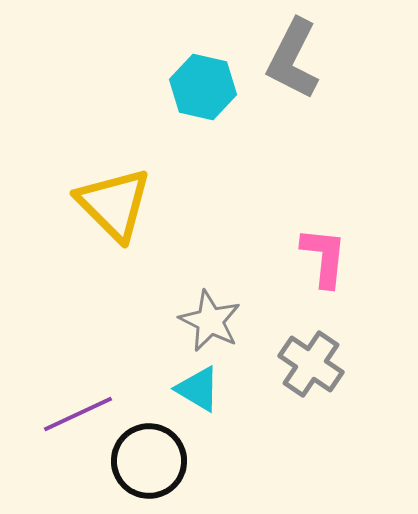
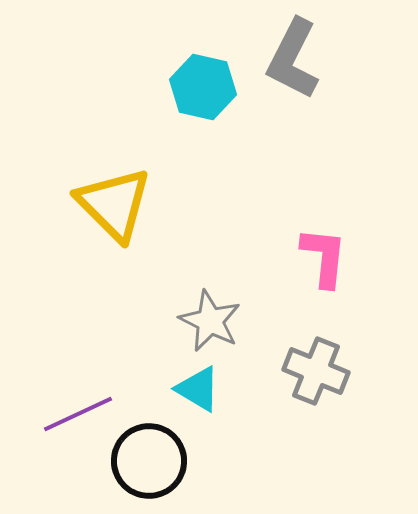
gray cross: moved 5 px right, 7 px down; rotated 12 degrees counterclockwise
